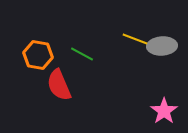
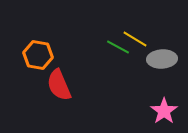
yellow line: rotated 10 degrees clockwise
gray ellipse: moved 13 px down
green line: moved 36 px right, 7 px up
